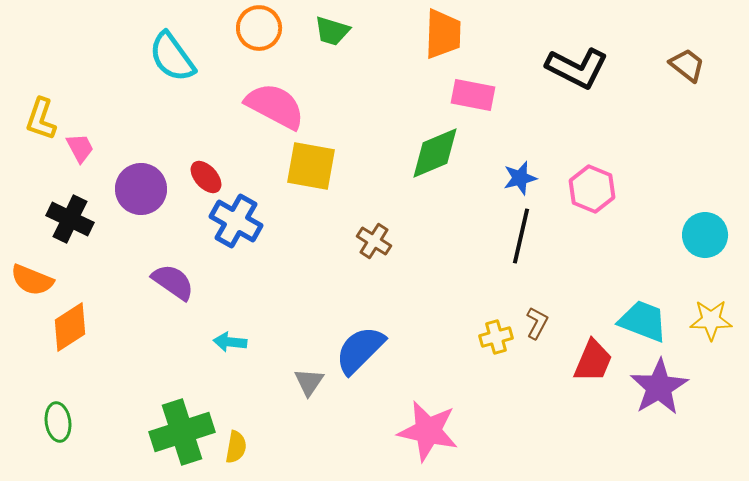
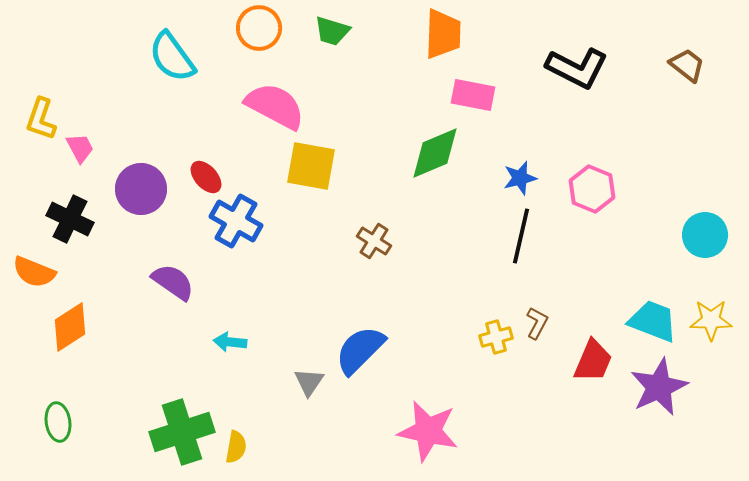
orange semicircle: moved 2 px right, 8 px up
cyan trapezoid: moved 10 px right
purple star: rotated 6 degrees clockwise
